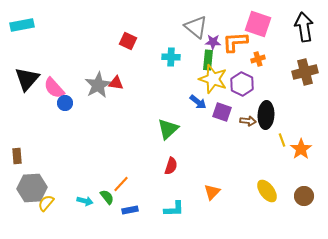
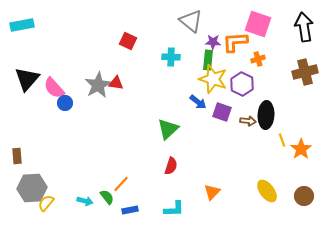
gray triangle: moved 5 px left, 6 px up
